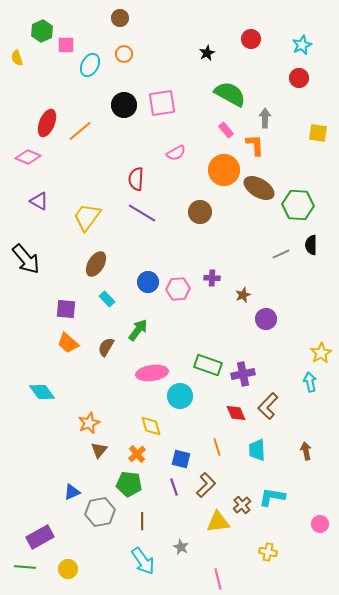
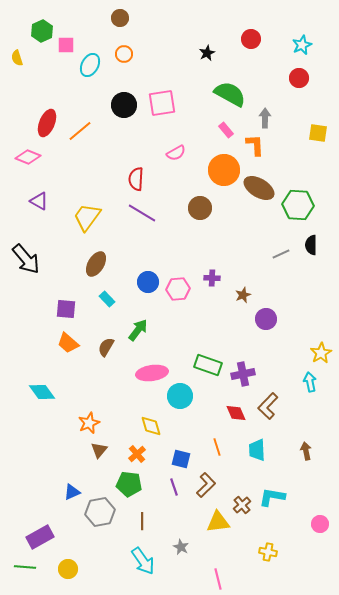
brown circle at (200, 212): moved 4 px up
